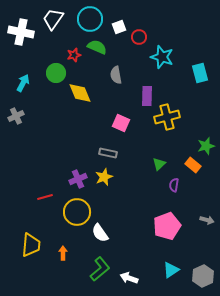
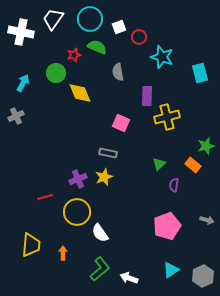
gray semicircle: moved 2 px right, 3 px up
